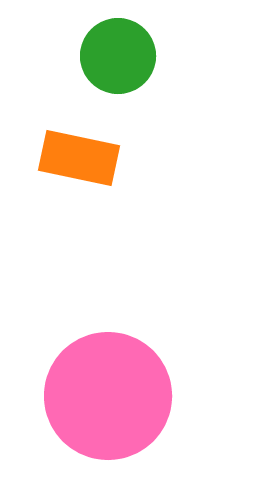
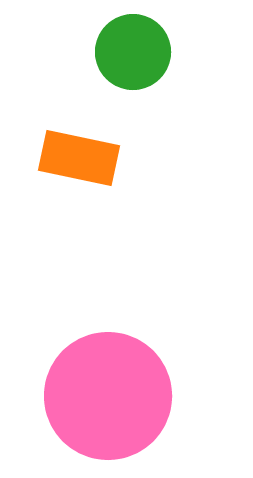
green circle: moved 15 px right, 4 px up
